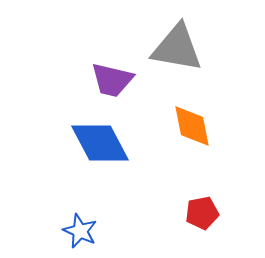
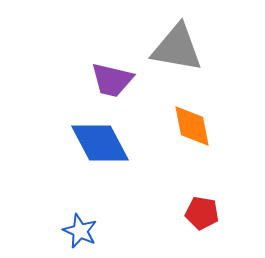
red pentagon: rotated 20 degrees clockwise
